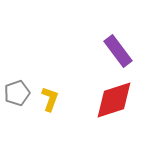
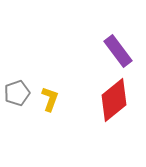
red diamond: rotated 21 degrees counterclockwise
